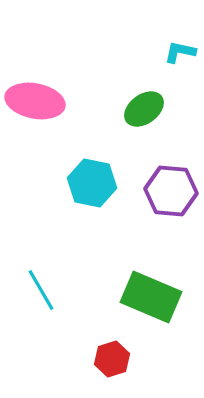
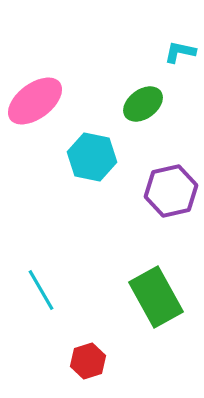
pink ellipse: rotated 48 degrees counterclockwise
green ellipse: moved 1 px left, 5 px up
cyan hexagon: moved 26 px up
purple hexagon: rotated 18 degrees counterclockwise
green rectangle: moved 5 px right; rotated 38 degrees clockwise
red hexagon: moved 24 px left, 2 px down
